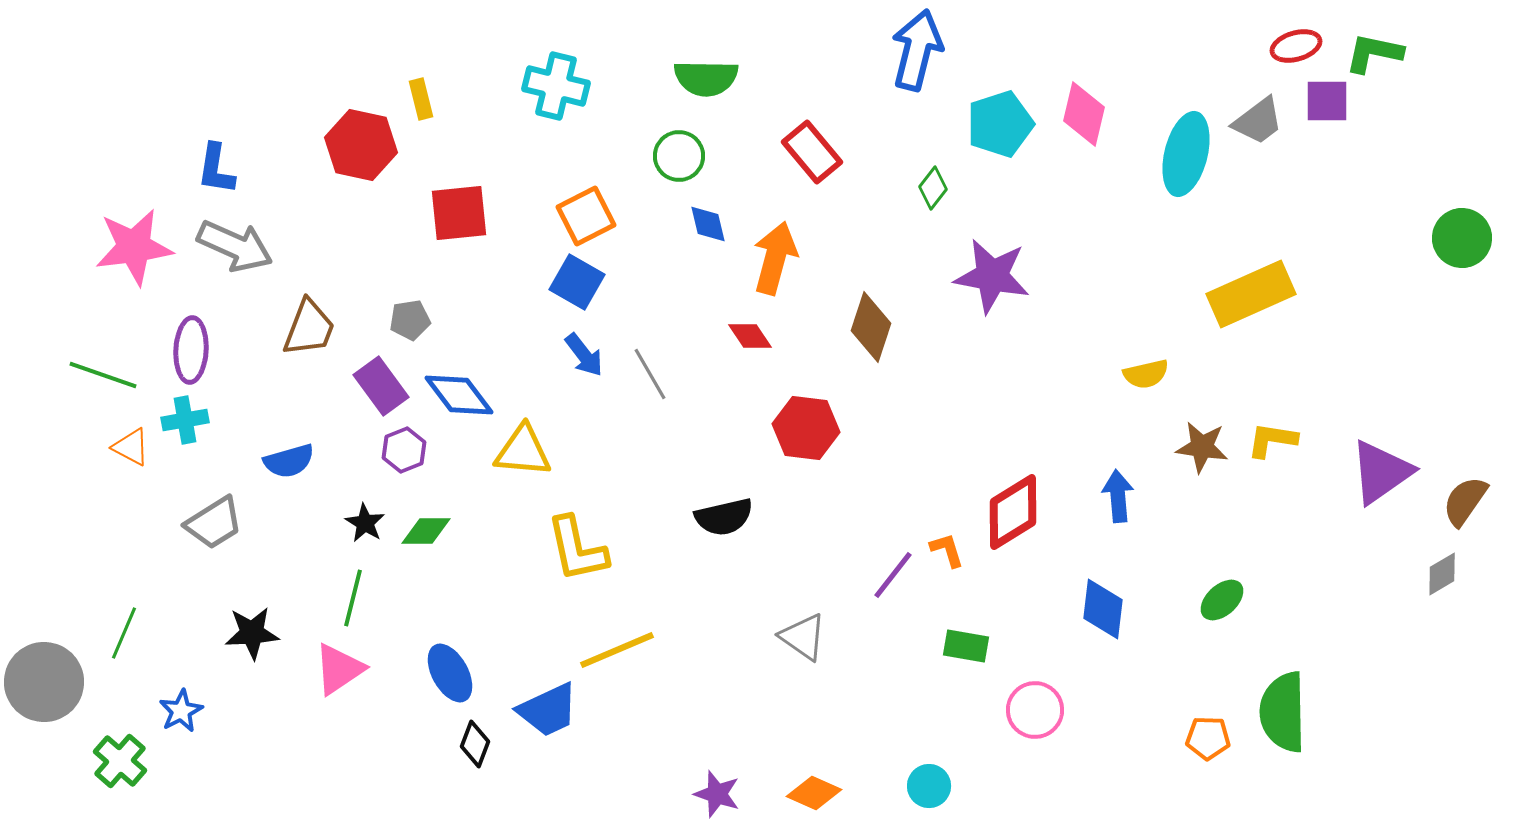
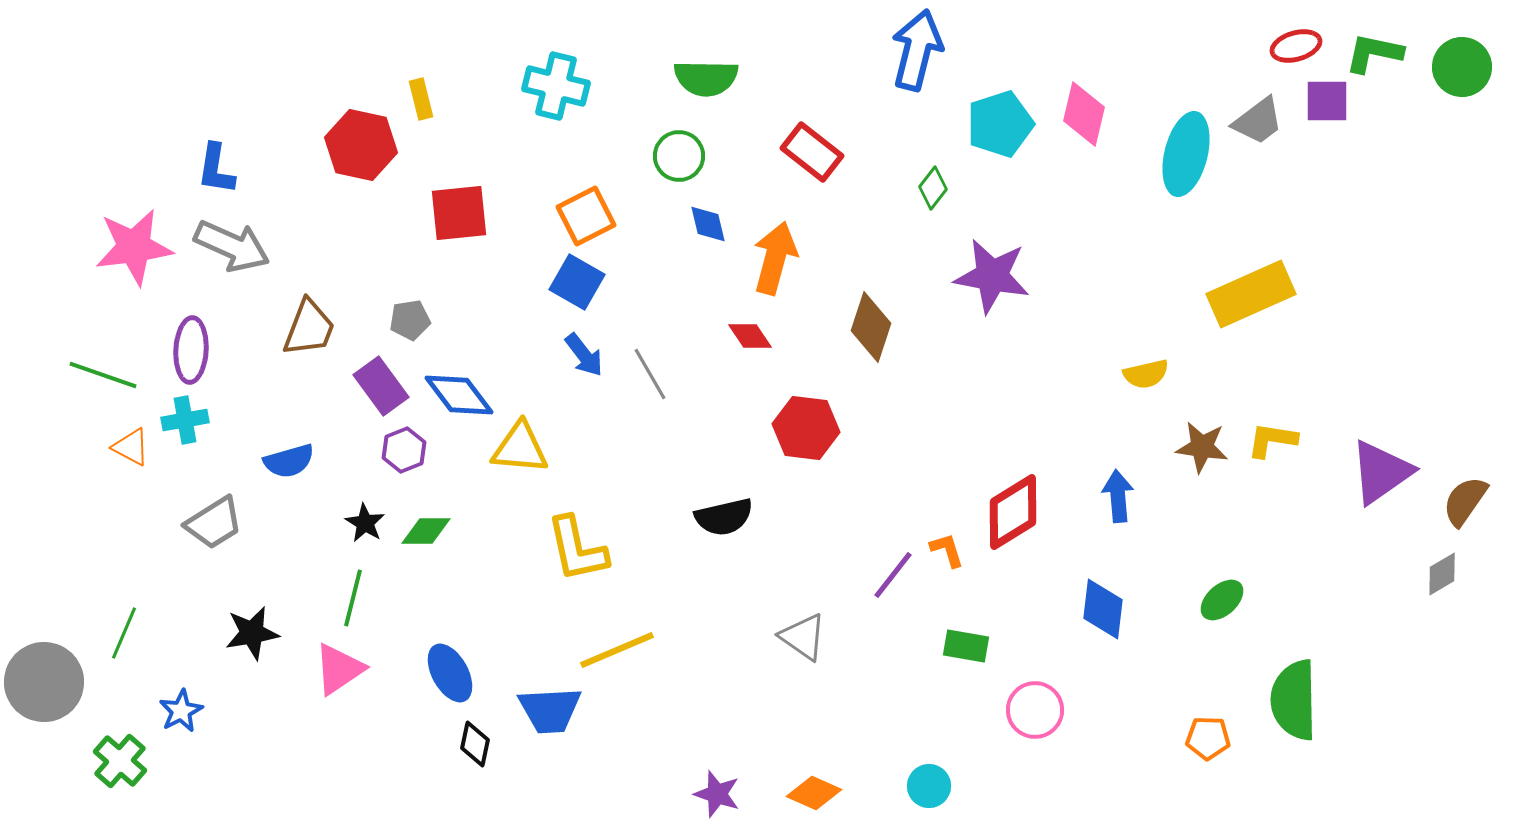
red rectangle at (812, 152): rotated 12 degrees counterclockwise
green circle at (1462, 238): moved 171 px up
gray arrow at (235, 246): moved 3 px left
yellow triangle at (523, 451): moved 3 px left, 3 px up
black star at (252, 633): rotated 6 degrees counterclockwise
blue trapezoid at (548, 710): moved 2 px right; rotated 22 degrees clockwise
green semicircle at (1283, 712): moved 11 px right, 12 px up
black diamond at (475, 744): rotated 9 degrees counterclockwise
